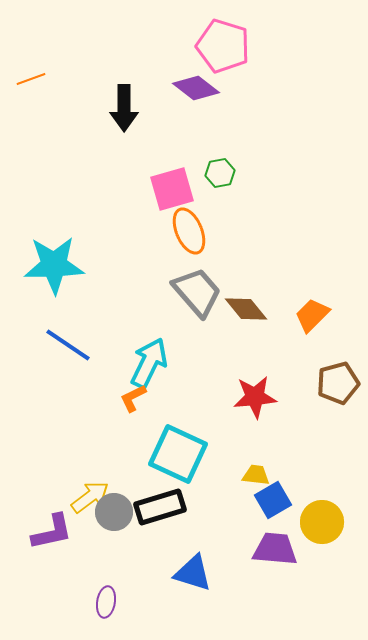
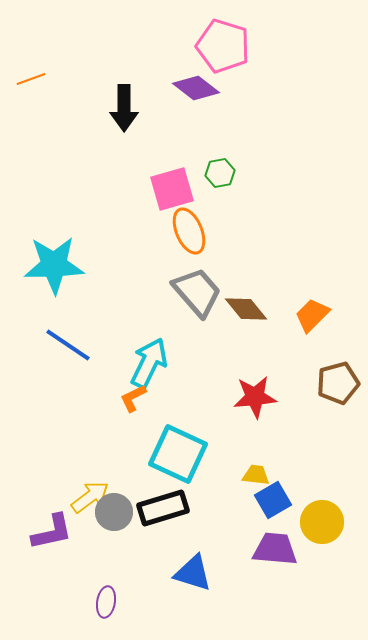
black rectangle: moved 3 px right, 1 px down
